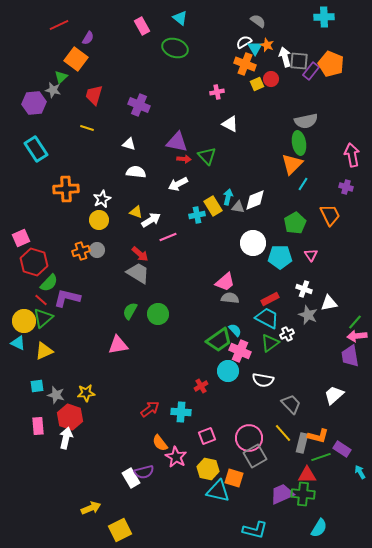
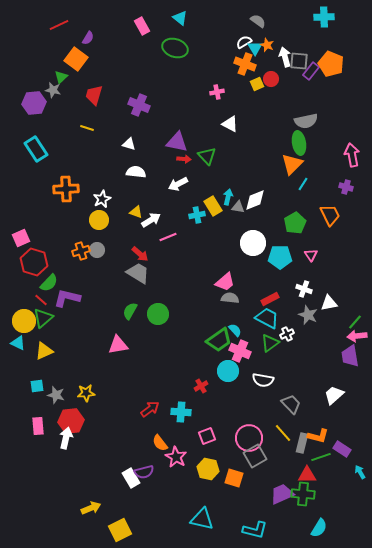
red hexagon at (70, 417): moved 1 px right, 4 px down; rotated 25 degrees counterclockwise
cyan triangle at (218, 491): moved 16 px left, 28 px down
